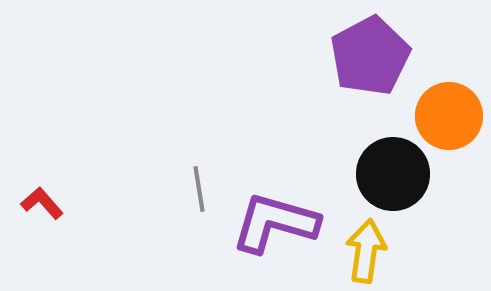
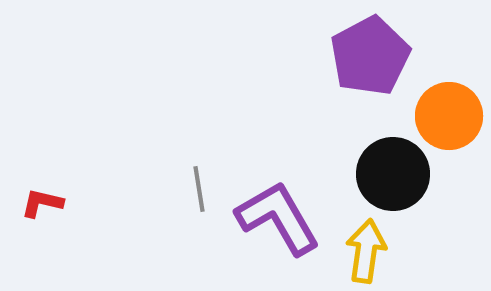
red L-shape: rotated 36 degrees counterclockwise
purple L-shape: moved 3 px right, 5 px up; rotated 44 degrees clockwise
